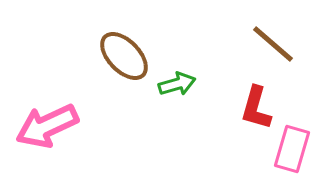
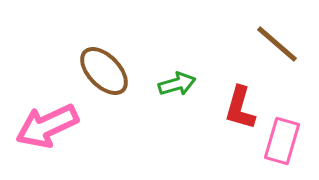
brown line: moved 4 px right
brown ellipse: moved 20 px left, 15 px down
red L-shape: moved 16 px left
pink rectangle: moved 10 px left, 8 px up
